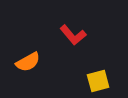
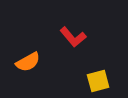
red L-shape: moved 2 px down
